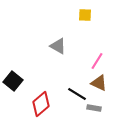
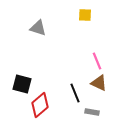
gray triangle: moved 20 px left, 18 px up; rotated 12 degrees counterclockwise
pink line: rotated 54 degrees counterclockwise
black square: moved 9 px right, 3 px down; rotated 24 degrees counterclockwise
black line: moved 2 px left, 1 px up; rotated 36 degrees clockwise
red diamond: moved 1 px left, 1 px down
gray rectangle: moved 2 px left, 4 px down
